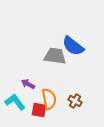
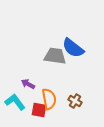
blue semicircle: moved 2 px down
